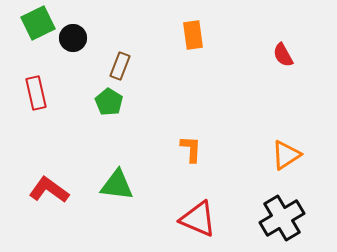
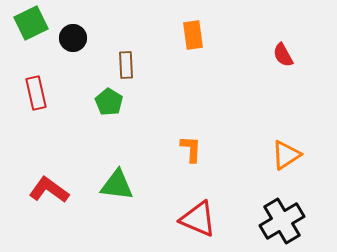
green square: moved 7 px left
brown rectangle: moved 6 px right, 1 px up; rotated 24 degrees counterclockwise
black cross: moved 3 px down
